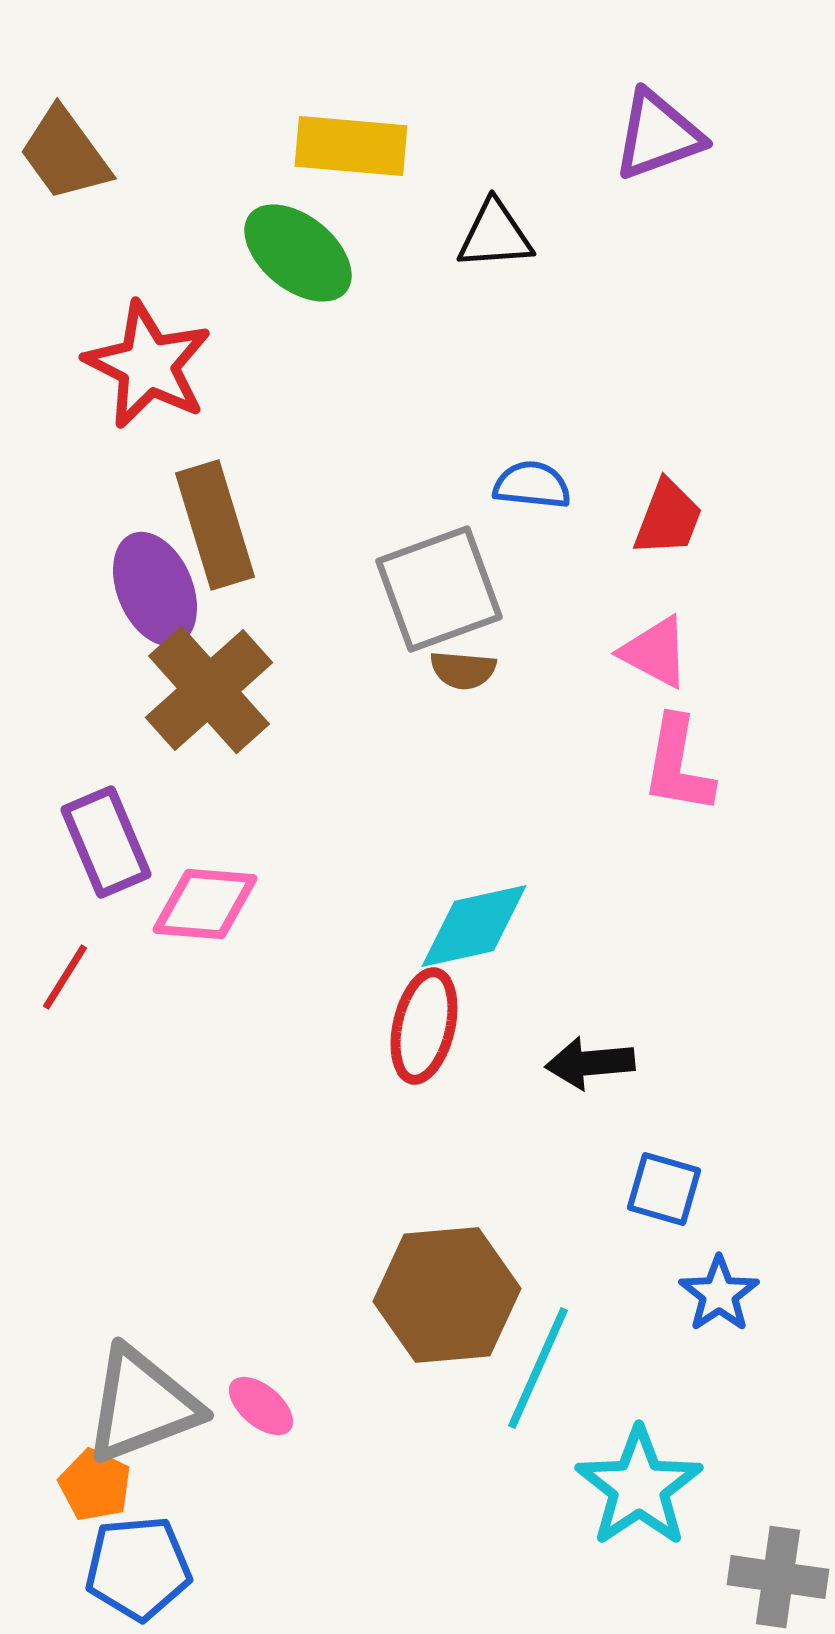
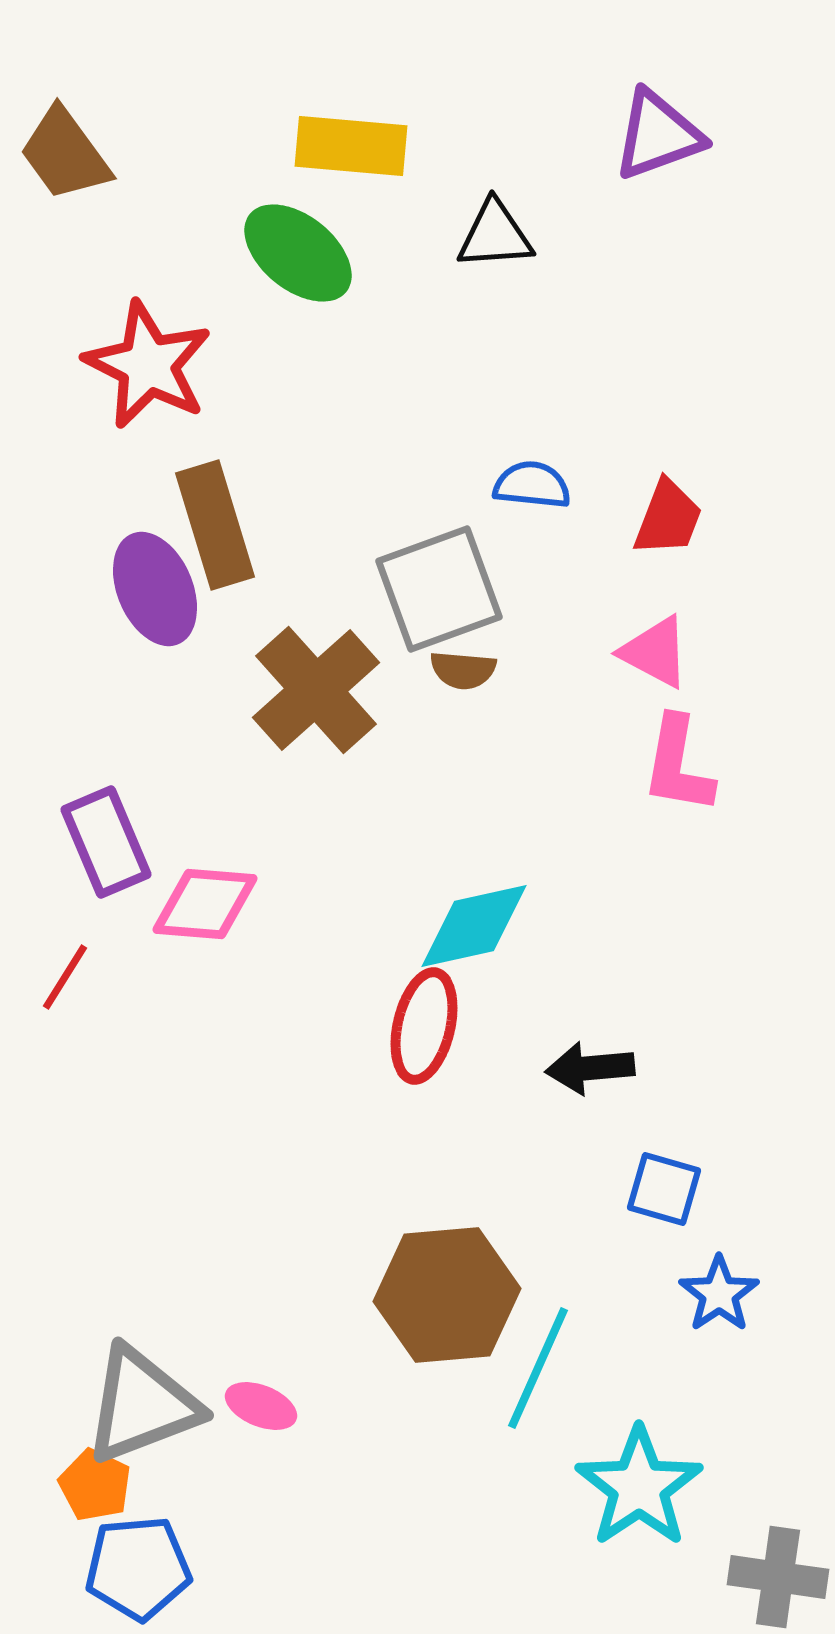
brown cross: moved 107 px right
black arrow: moved 5 px down
pink ellipse: rotated 18 degrees counterclockwise
